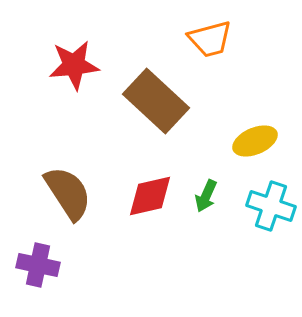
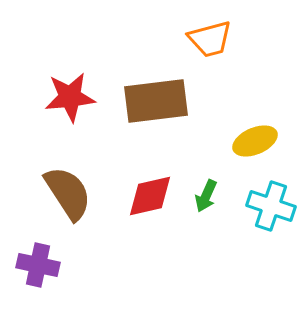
red star: moved 4 px left, 32 px down
brown rectangle: rotated 50 degrees counterclockwise
